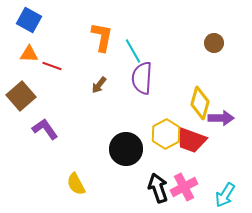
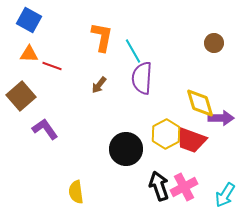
yellow diamond: rotated 32 degrees counterclockwise
yellow semicircle: moved 8 px down; rotated 20 degrees clockwise
black arrow: moved 1 px right, 2 px up
